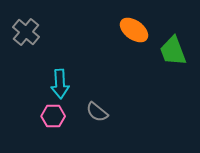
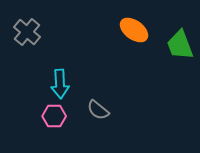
gray cross: moved 1 px right
green trapezoid: moved 7 px right, 6 px up
gray semicircle: moved 1 px right, 2 px up
pink hexagon: moved 1 px right
